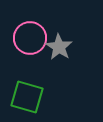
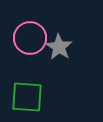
green square: rotated 12 degrees counterclockwise
